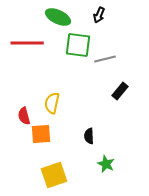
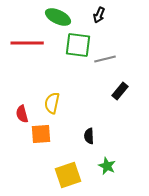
red semicircle: moved 2 px left, 2 px up
green star: moved 1 px right, 2 px down
yellow square: moved 14 px right
